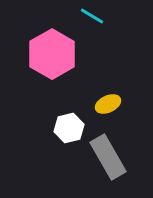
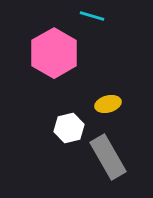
cyan line: rotated 15 degrees counterclockwise
pink hexagon: moved 2 px right, 1 px up
yellow ellipse: rotated 10 degrees clockwise
